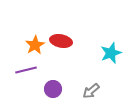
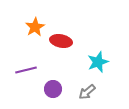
orange star: moved 18 px up
cyan star: moved 13 px left, 9 px down
gray arrow: moved 4 px left, 1 px down
